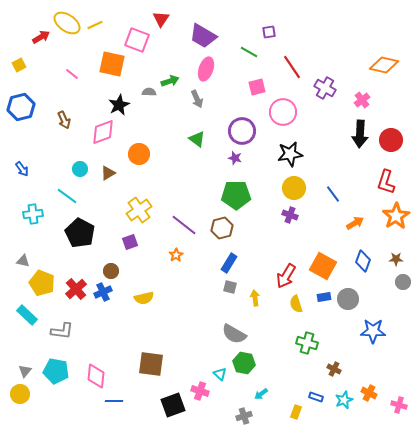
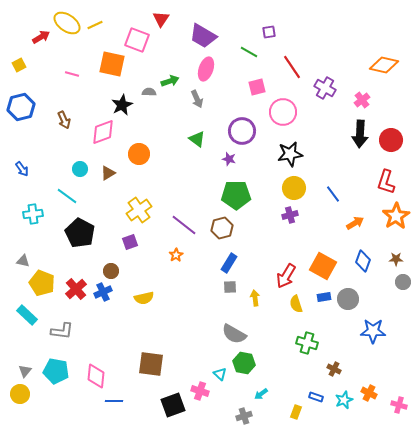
pink line at (72, 74): rotated 24 degrees counterclockwise
black star at (119, 105): moved 3 px right
purple star at (235, 158): moved 6 px left, 1 px down
purple cross at (290, 215): rotated 35 degrees counterclockwise
gray square at (230, 287): rotated 16 degrees counterclockwise
